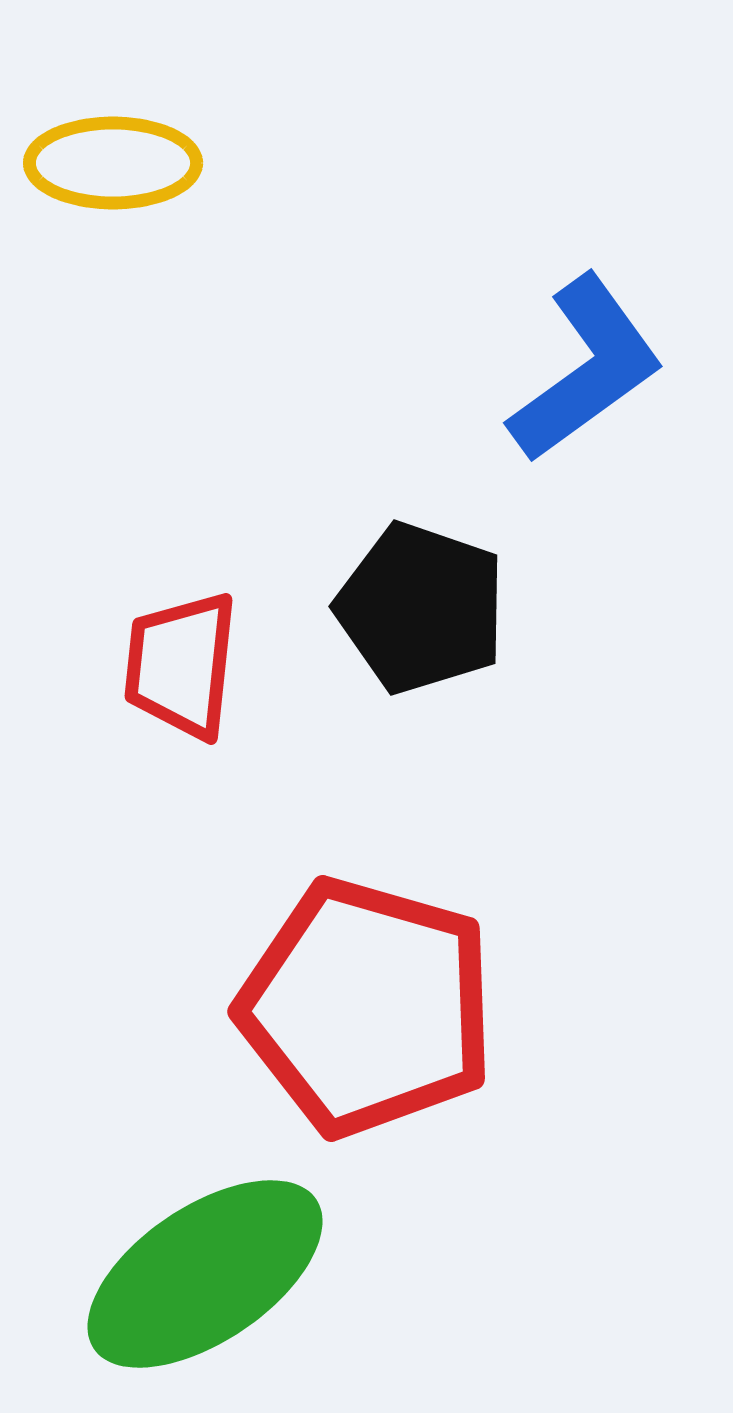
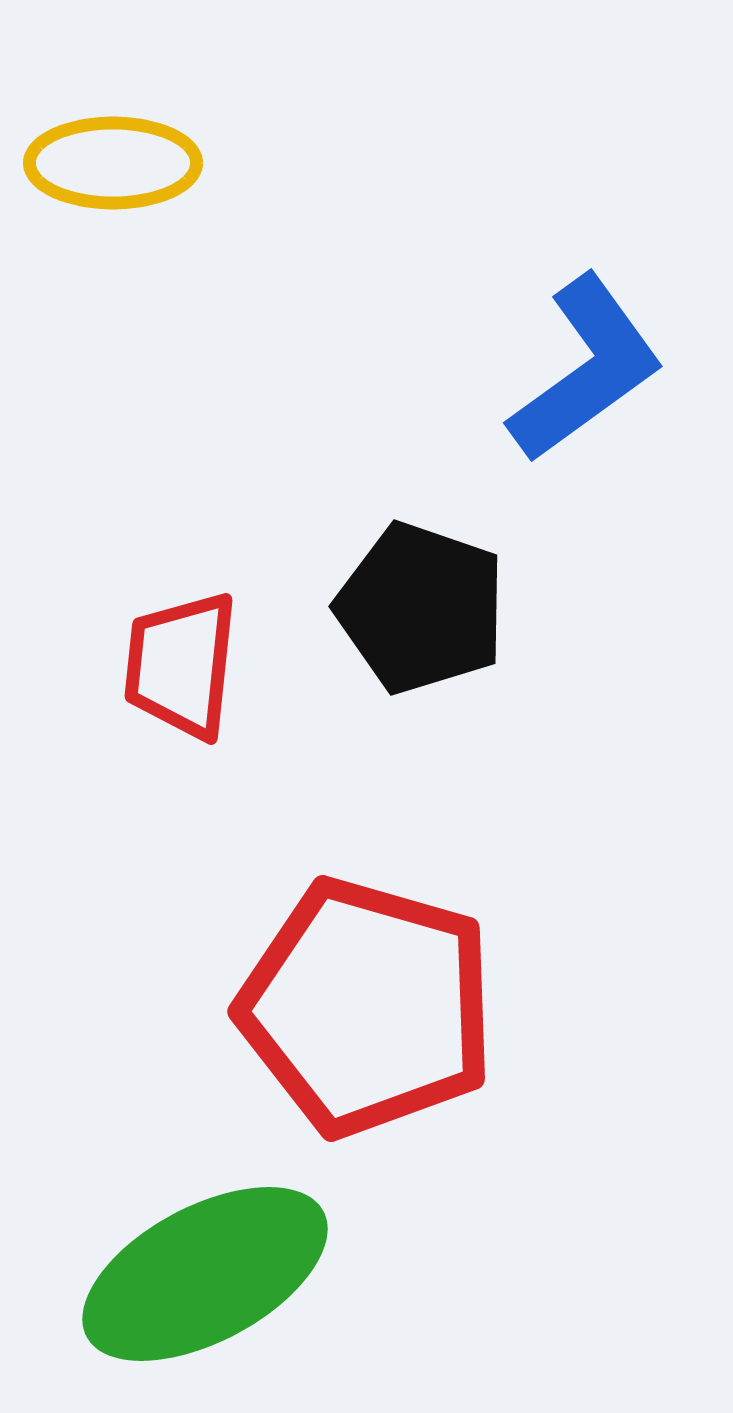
green ellipse: rotated 6 degrees clockwise
